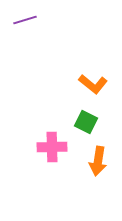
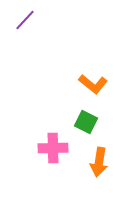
purple line: rotated 30 degrees counterclockwise
pink cross: moved 1 px right, 1 px down
orange arrow: moved 1 px right, 1 px down
